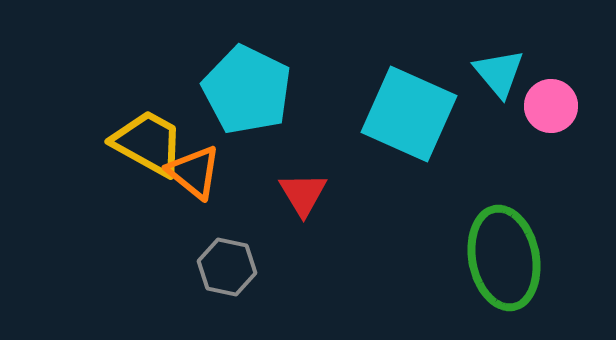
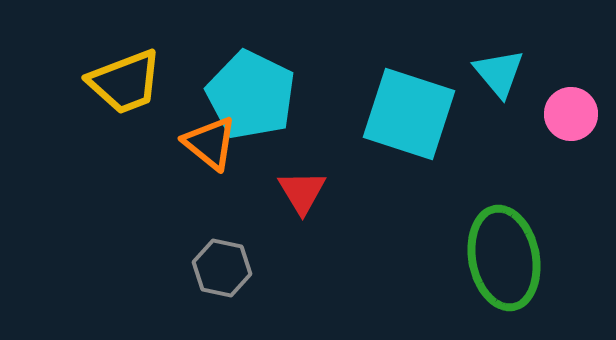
cyan pentagon: moved 4 px right, 5 px down
pink circle: moved 20 px right, 8 px down
cyan square: rotated 6 degrees counterclockwise
yellow trapezoid: moved 23 px left, 61 px up; rotated 130 degrees clockwise
orange triangle: moved 16 px right, 29 px up
red triangle: moved 1 px left, 2 px up
gray hexagon: moved 5 px left, 1 px down
